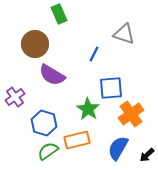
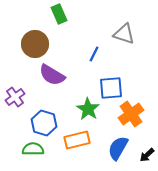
green semicircle: moved 15 px left, 2 px up; rotated 35 degrees clockwise
